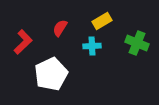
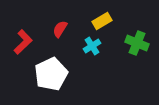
red semicircle: moved 1 px down
cyan cross: rotated 30 degrees counterclockwise
